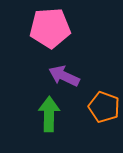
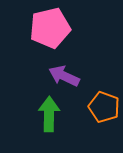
pink pentagon: rotated 9 degrees counterclockwise
